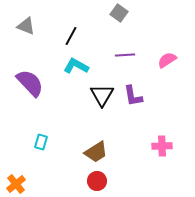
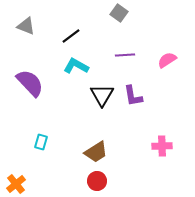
black line: rotated 24 degrees clockwise
